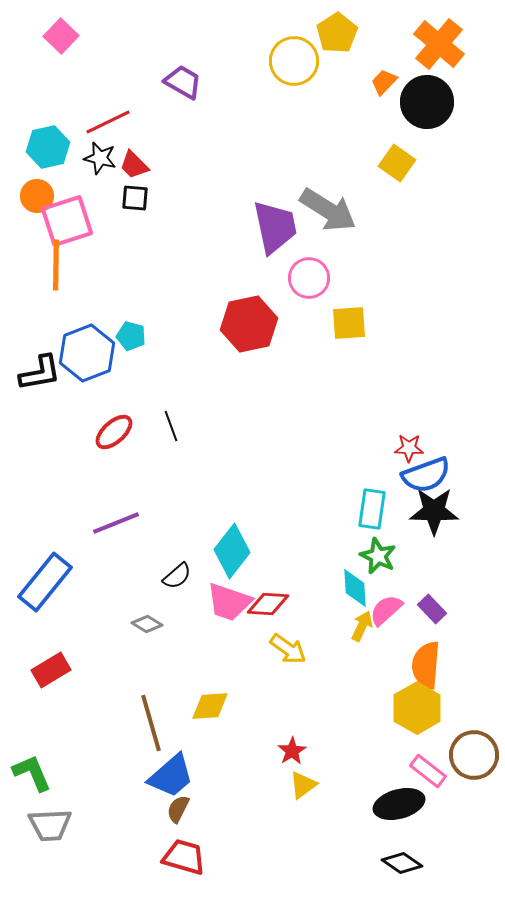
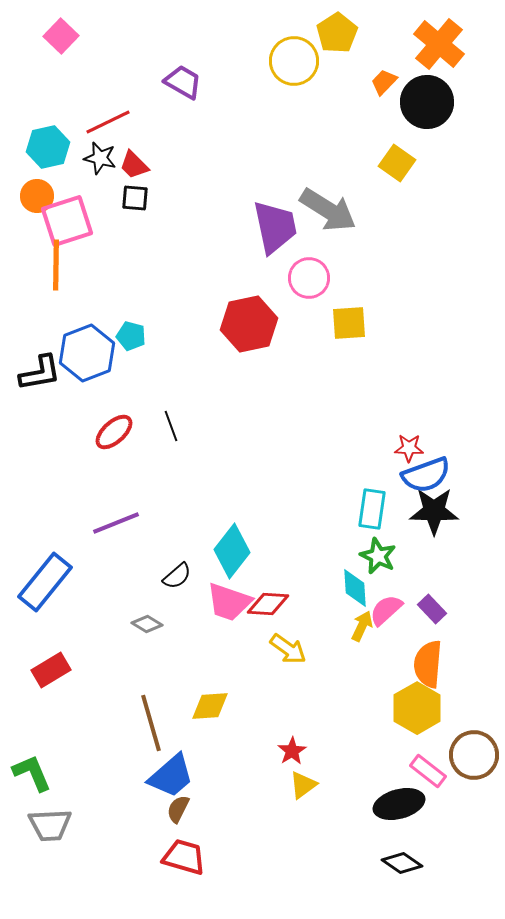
orange semicircle at (426, 665): moved 2 px right, 1 px up
